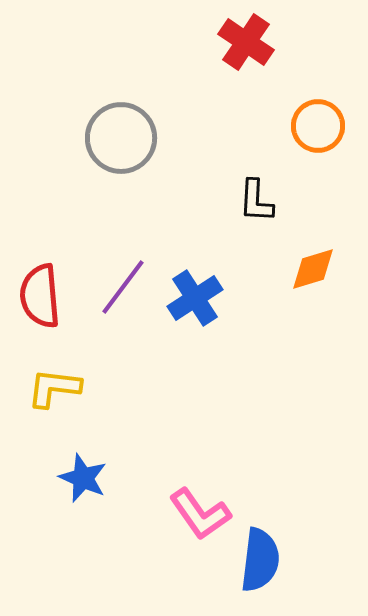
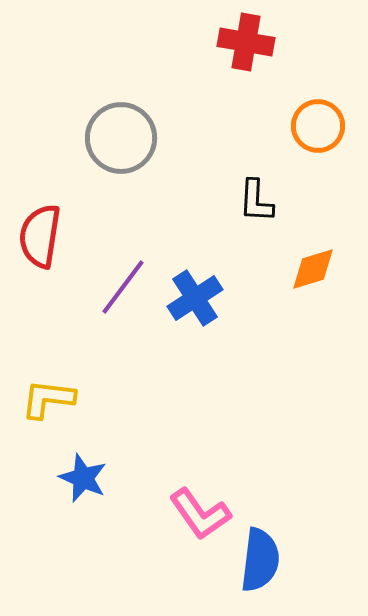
red cross: rotated 24 degrees counterclockwise
red semicircle: moved 60 px up; rotated 14 degrees clockwise
yellow L-shape: moved 6 px left, 11 px down
